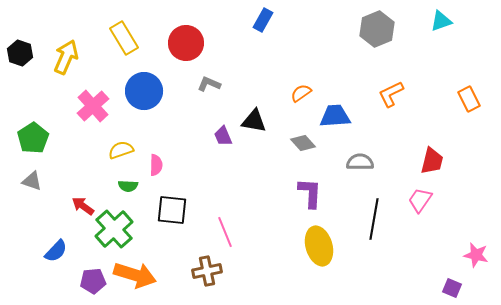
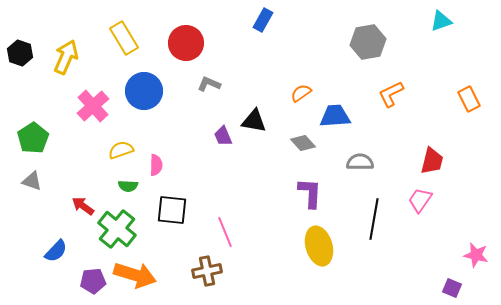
gray hexagon: moved 9 px left, 13 px down; rotated 12 degrees clockwise
green cross: moved 3 px right; rotated 9 degrees counterclockwise
